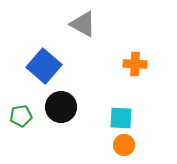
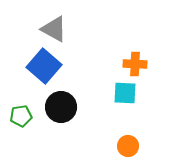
gray triangle: moved 29 px left, 5 px down
cyan square: moved 4 px right, 25 px up
orange circle: moved 4 px right, 1 px down
